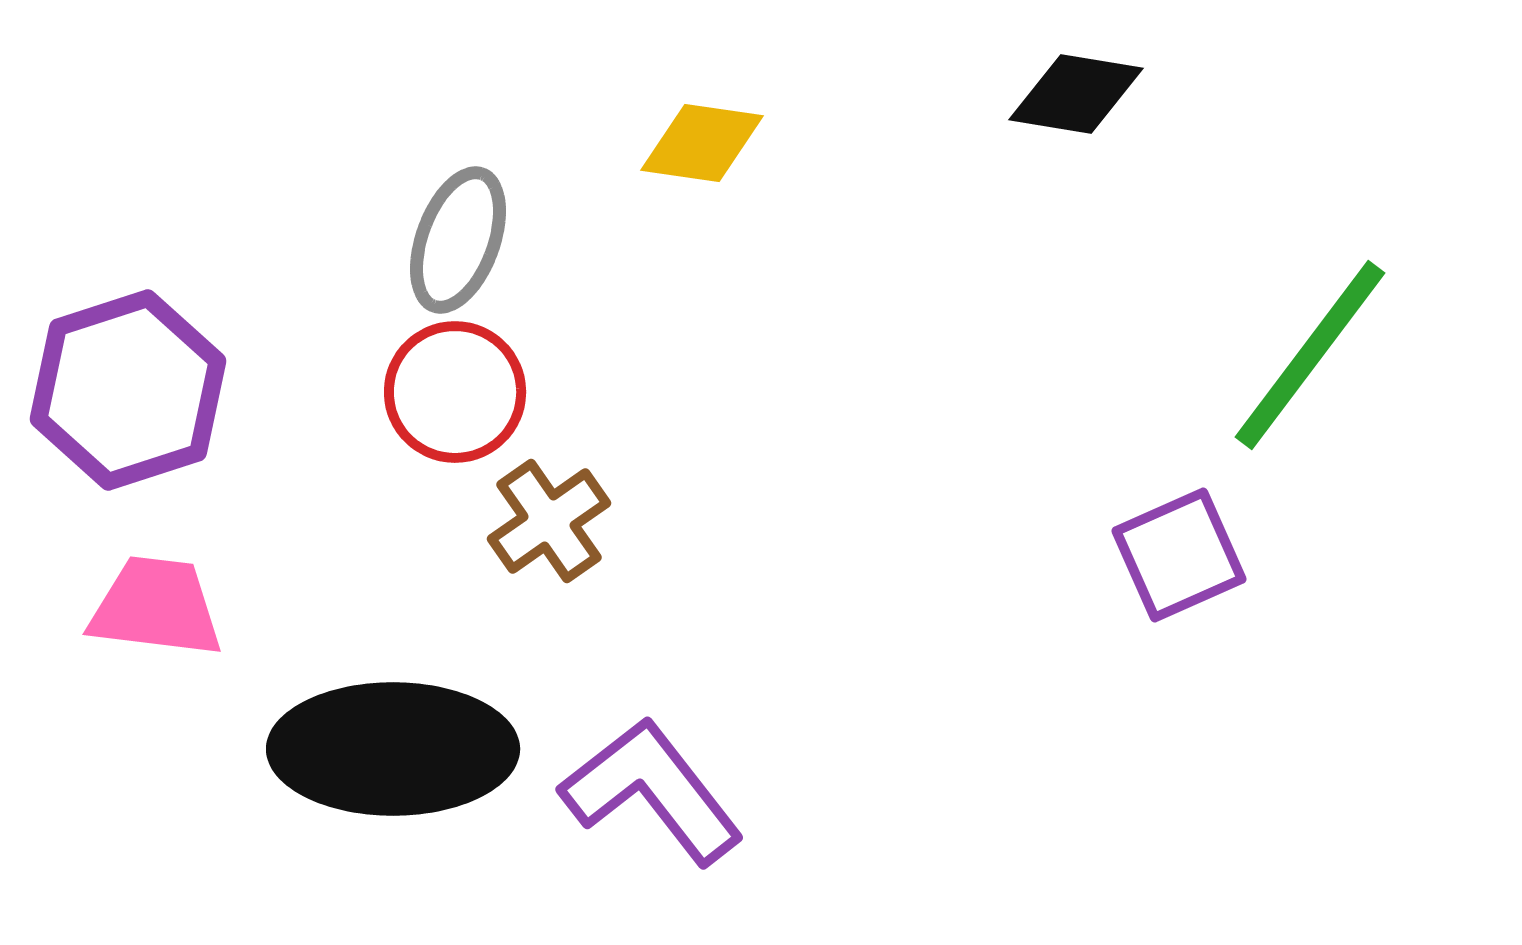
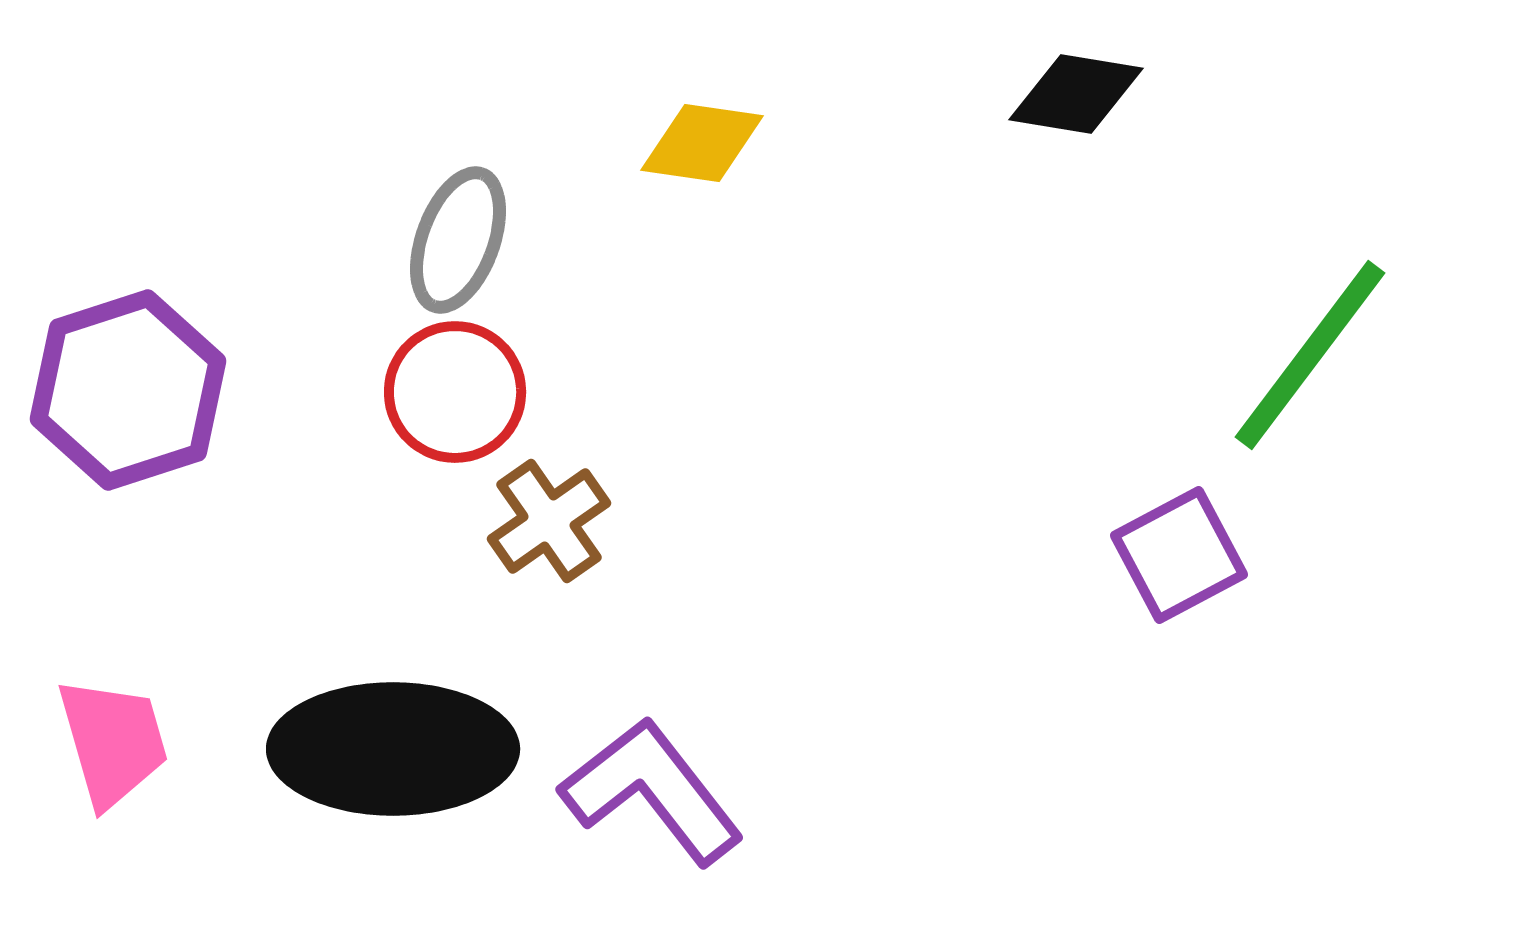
purple square: rotated 4 degrees counterclockwise
pink trapezoid: moved 43 px left, 135 px down; rotated 67 degrees clockwise
